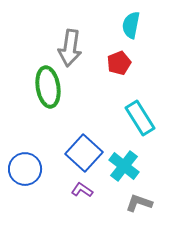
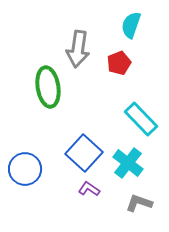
cyan semicircle: rotated 8 degrees clockwise
gray arrow: moved 8 px right, 1 px down
cyan rectangle: moved 1 px right, 1 px down; rotated 12 degrees counterclockwise
cyan cross: moved 4 px right, 3 px up
purple L-shape: moved 7 px right, 1 px up
